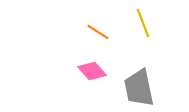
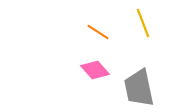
pink diamond: moved 3 px right, 1 px up
